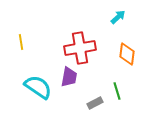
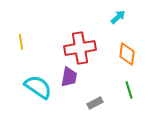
green line: moved 12 px right, 1 px up
